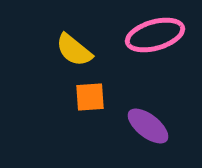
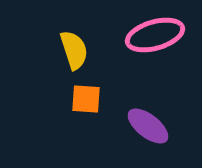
yellow semicircle: rotated 147 degrees counterclockwise
orange square: moved 4 px left, 2 px down; rotated 8 degrees clockwise
